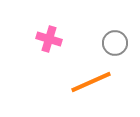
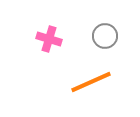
gray circle: moved 10 px left, 7 px up
